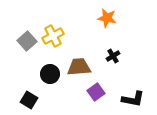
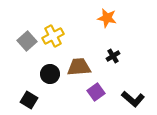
black L-shape: rotated 30 degrees clockwise
